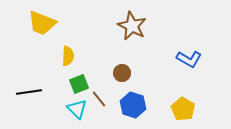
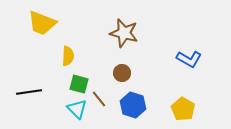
brown star: moved 8 px left, 7 px down; rotated 12 degrees counterclockwise
green square: rotated 36 degrees clockwise
